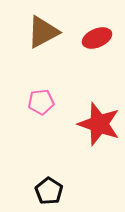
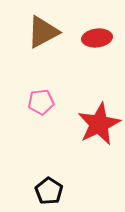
red ellipse: rotated 16 degrees clockwise
red star: rotated 27 degrees clockwise
